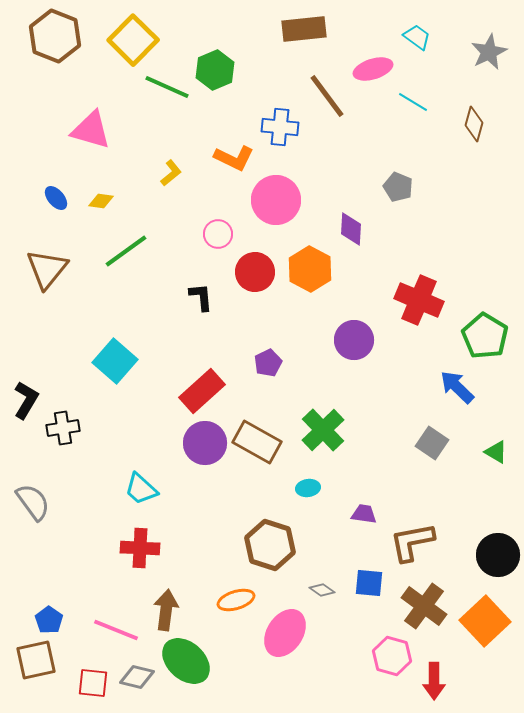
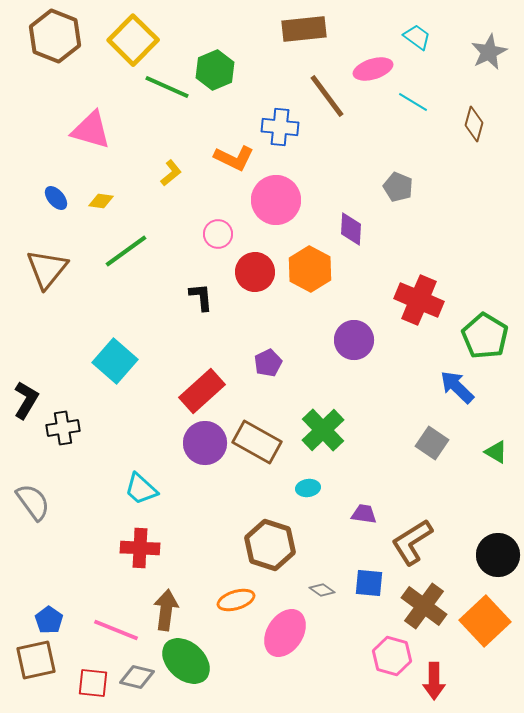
brown L-shape at (412, 542): rotated 21 degrees counterclockwise
